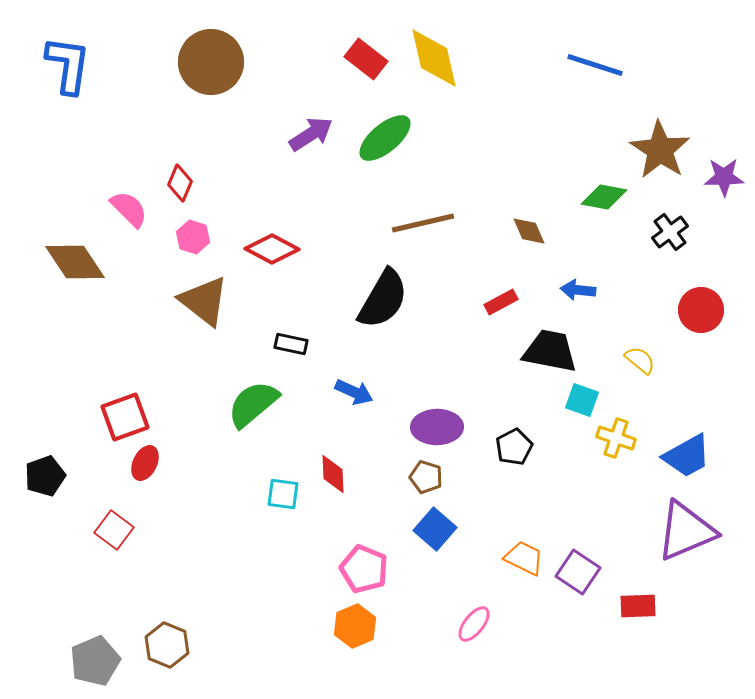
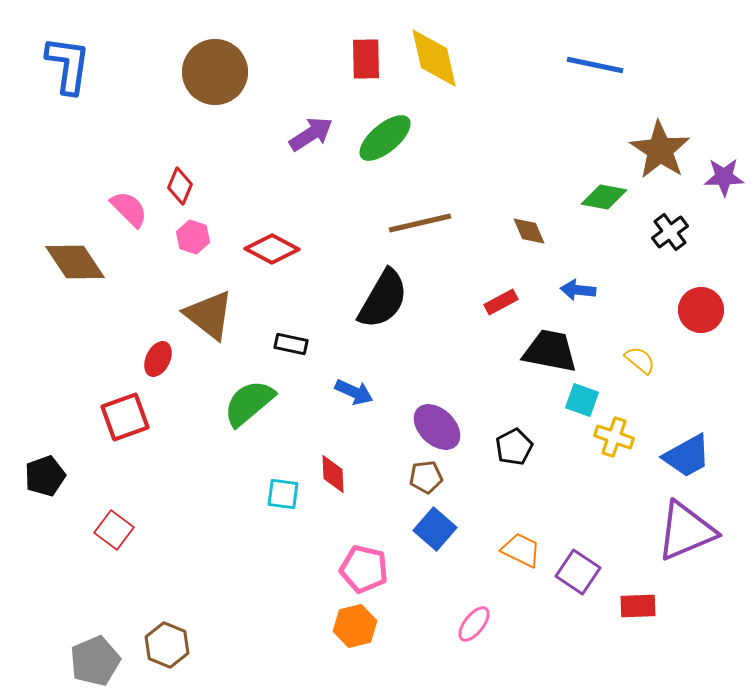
red rectangle at (366, 59): rotated 51 degrees clockwise
brown circle at (211, 62): moved 4 px right, 10 px down
blue line at (595, 65): rotated 6 degrees counterclockwise
red diamond at (180, 183): moved 3 px down
brown line at (423, 223): moved 3 px left
brown triangle at (204, 301): moved 5 px right, 14 px down
green semicircle at (253, 404): moved 4 px left, 1 px up
purple ellipse at (437, 427): rotated 45 degrees clockwise
yellow cross at (616, 438): moved 2 px left, 1 px up
red ellipse at (145, 463): moved 13 px right, 104 px up
brown pentagon at (426, 477): rotated 24 degrees counterclockwise
orange trapezoid at (524, 558): moved 3 px left, 8 px up
pink pentagon at (364, 569): rotated 9 degrees counterclockwise
orange hexagon at (355, 626): rotated 9 degrees clockwise
